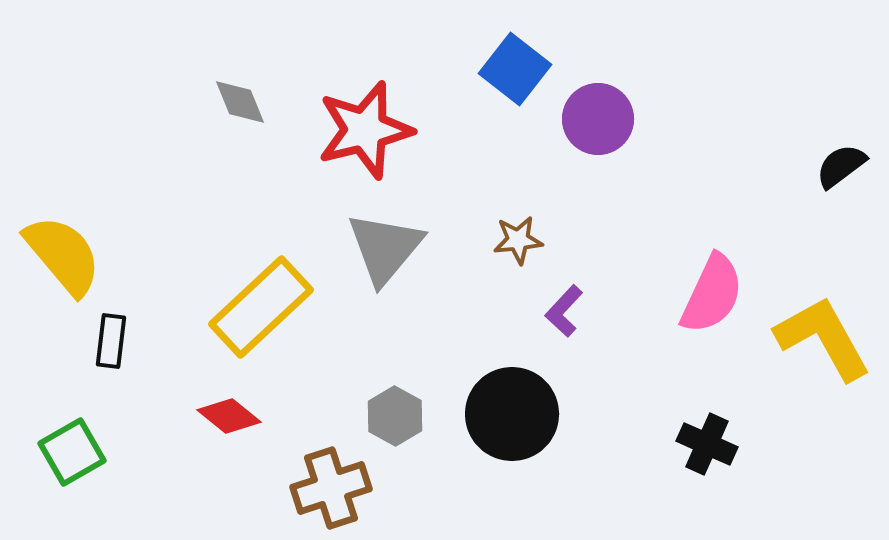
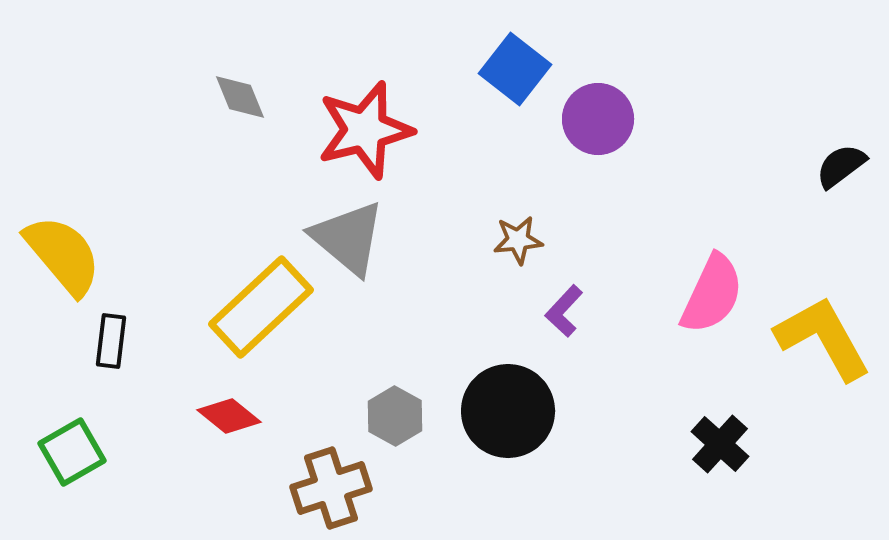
gray diamond: moved 5 px up
gray triangle: moved 37 px left, 10 px up; rotated 30 degrees counterclockwise
black circle: moved 4 px left, 3 px up
black cross: moved 13 px right; rotated 18 degrees clockwise
